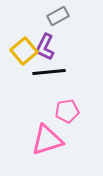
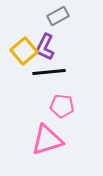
pink pentagon: moved 5 px left, 5 px up; rotated 15 degrees clockwise
